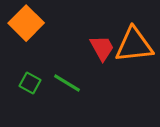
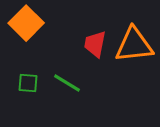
red trapezoid: moved 7 px left, 4 px up; rotated 140 degrees counterclockwise
green square: moved 2 px left; rotated 25 degrees counterclockwise
